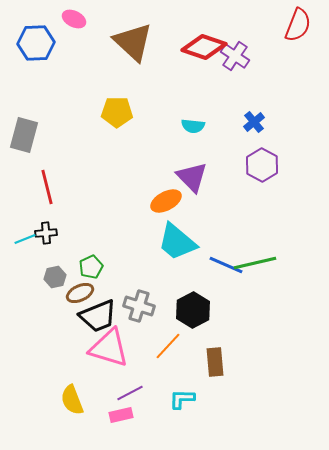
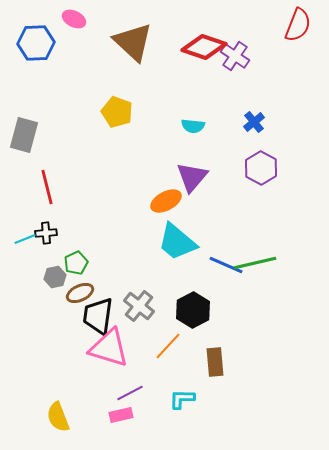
yellow pentagon: rotated 20 degrees clockwise
purple hexagon: moved 1 px left, 3 px down
purple triangle: rotated 24 degrees clockwise
green pentagon: moved 15 px left, 4 px up
gray cross: rotated 20 degrees clockwise
black trapezoid: rotated 120 degrees clockwise
yellow semicircle: moved 14 px left, 17 px down
